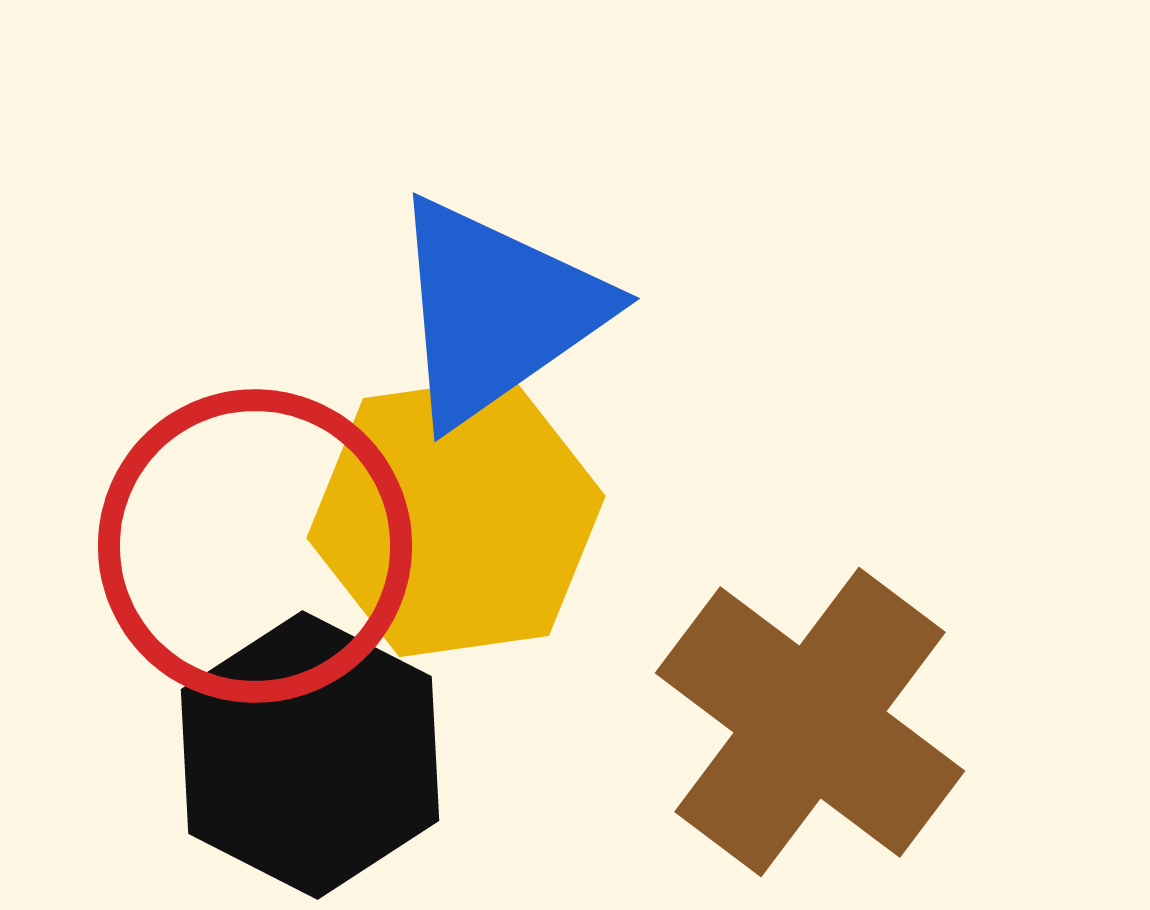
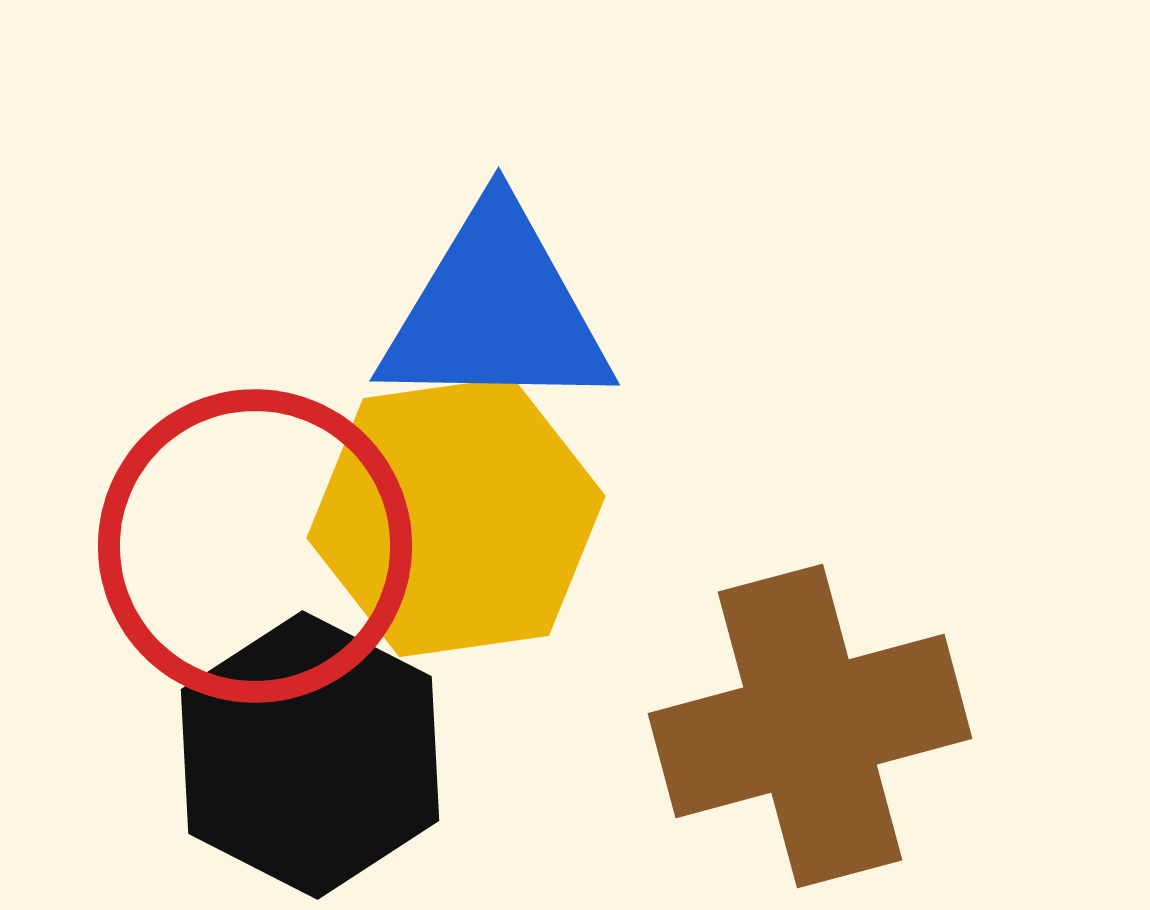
blue triangle: rotated 36 degrees clockwise
brown cross: moved 4 px down; rotated 38 degrees clockwise
